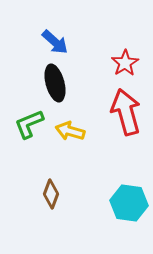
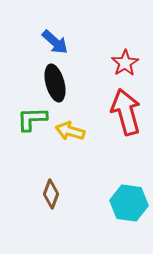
green L-shape: moved 3 px right, 5 px up; rotated 20 degrees clockwise
